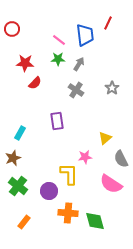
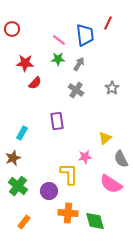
cyan rectangle: moved 2 px right
